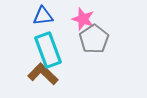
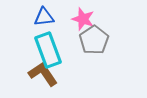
blue triangle: moved 1 px right, 1 px down
gray pentagon: moved 1 px down
brown L-shape: rotated 12 degrees clockwise
